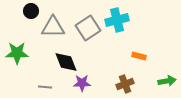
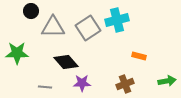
black diamond: rotated 20 degrees counterclockwise
